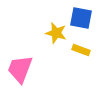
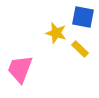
blue square: moved 2 px right, 1 px up
yellow rectangle: moved 1 px left, 1 px up; rotated 24 degrees clockwise
